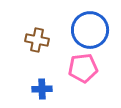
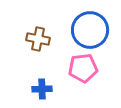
brown cross: moved 1 px right, 1 px up
